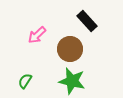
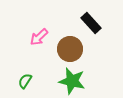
black rectangle: moved 4 px right, 2 px down
pink arrow: moved 2 px right, 2 px down
